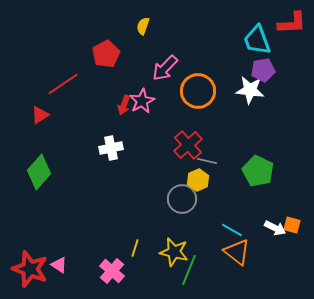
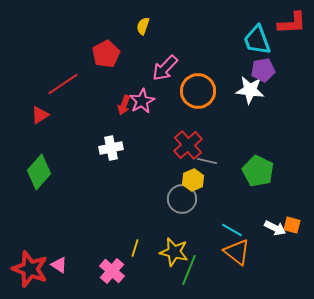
yellow hexagon: moved 5 px left
